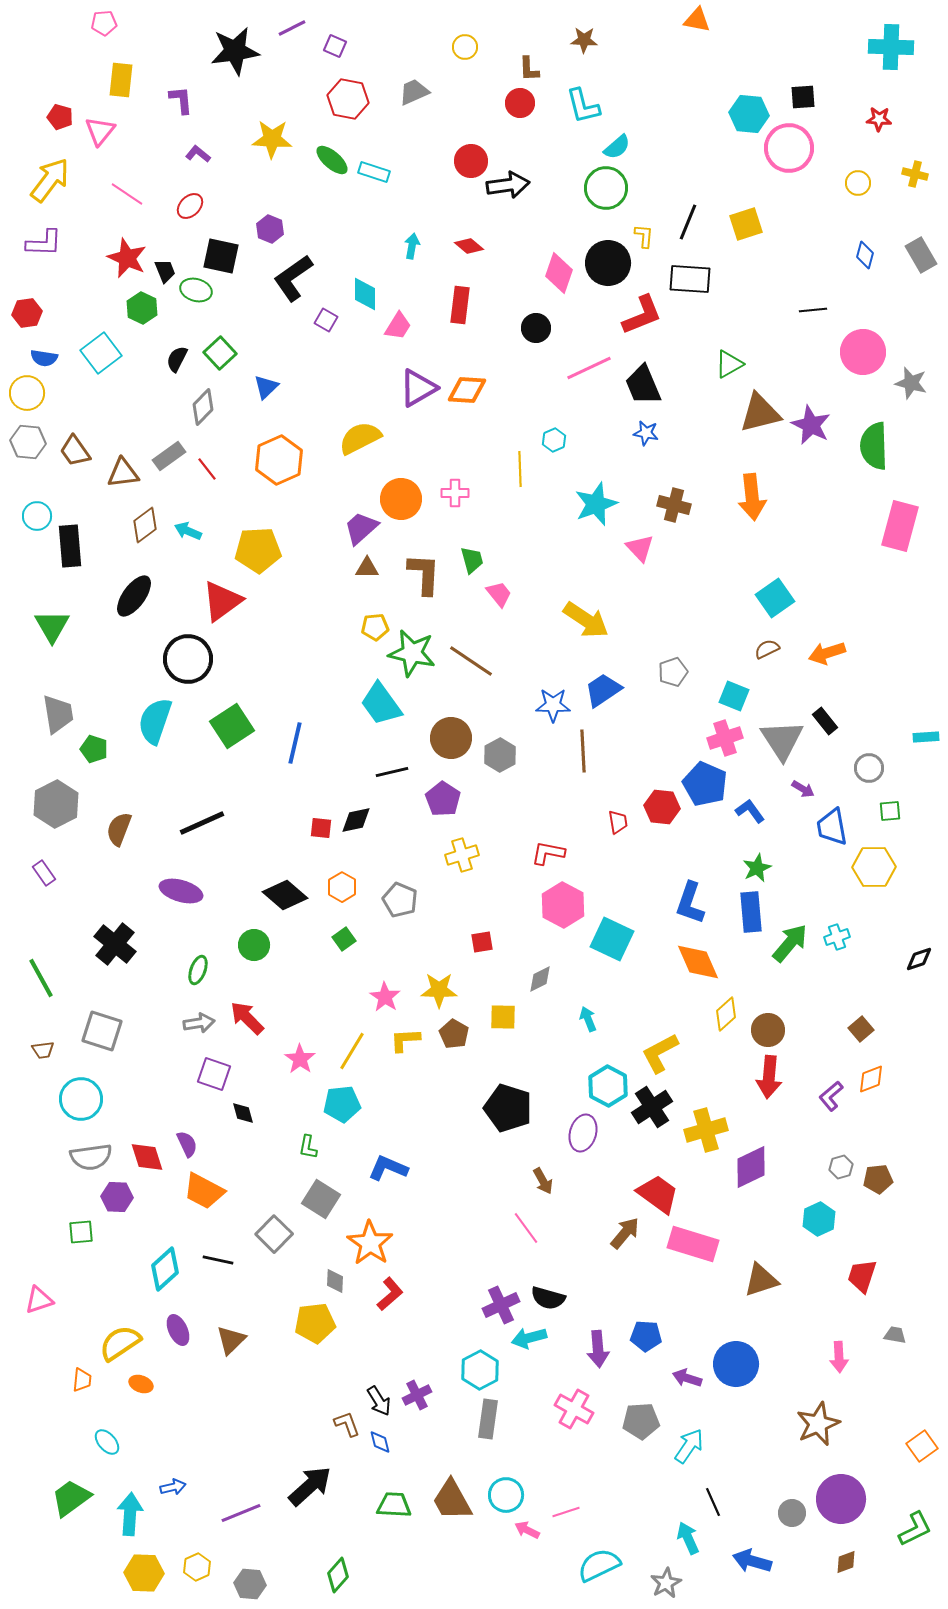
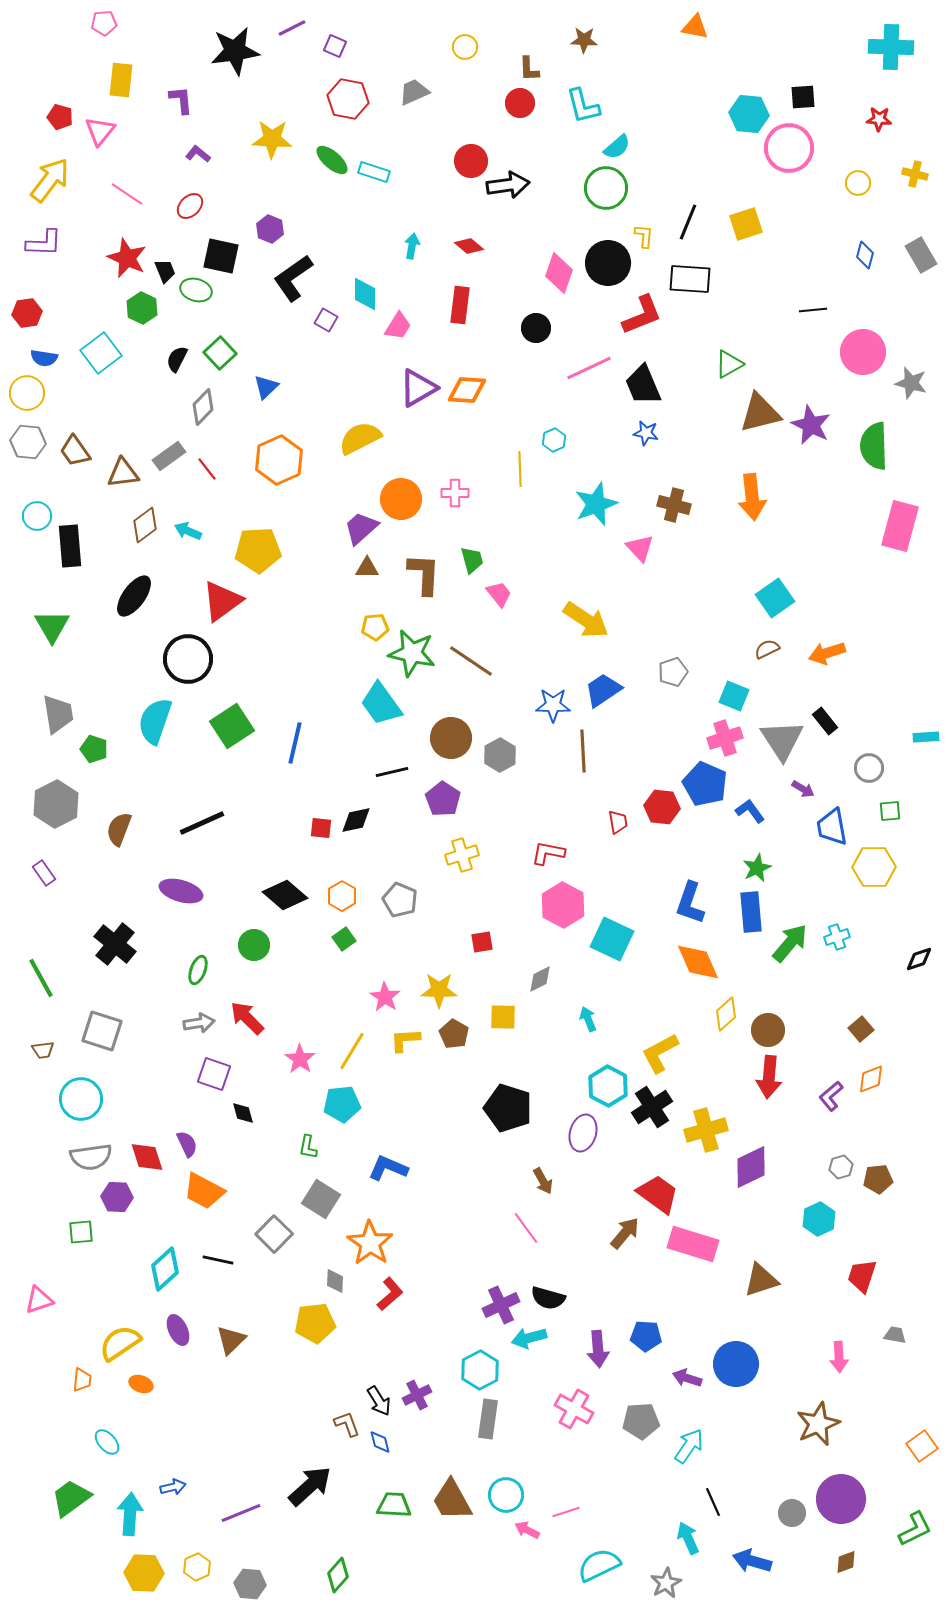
orange triangle at (697, 20): moved 2 px left, 7 px down
orange hexagon at (342, 887): moved 9 px down
